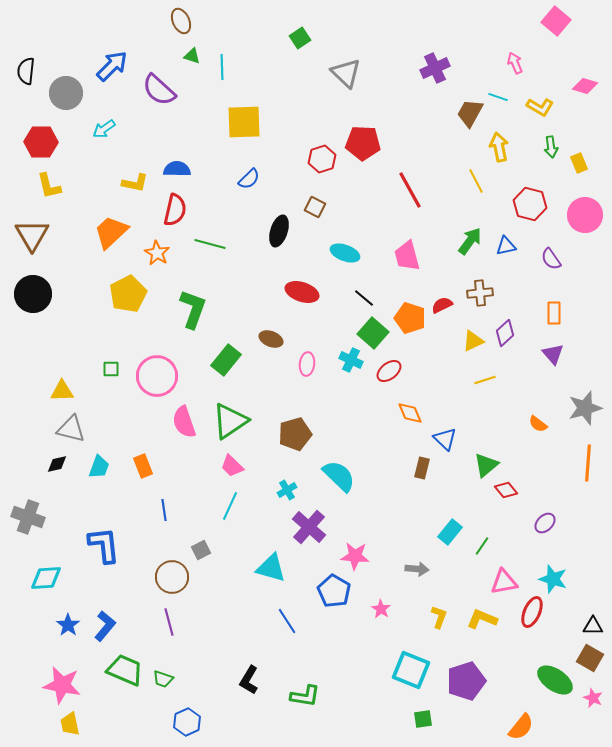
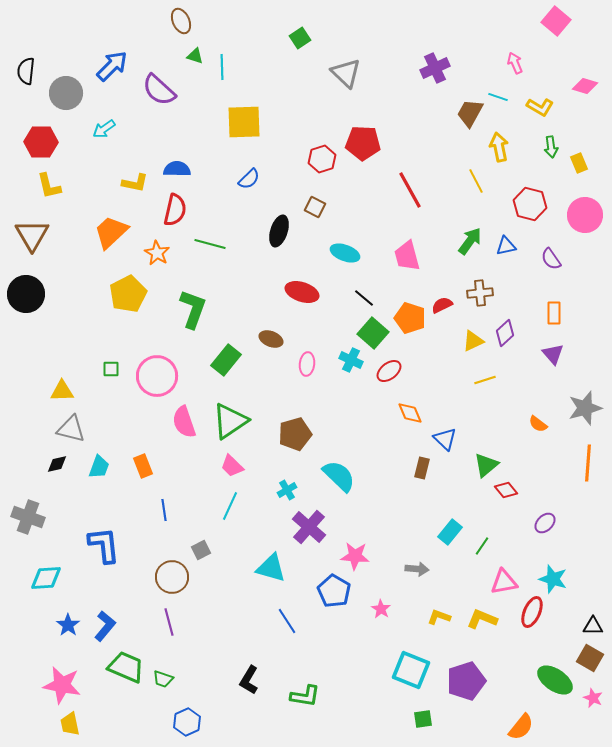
green triangle at (192, 56): moved 3 px right
black circle at (33, 294): moved 7 px left
yellow L-shape at (439, 617): rotated 90 degrees counterclockwise
green trapezoid at (125, 670): moved 1 px right, 3 px up
